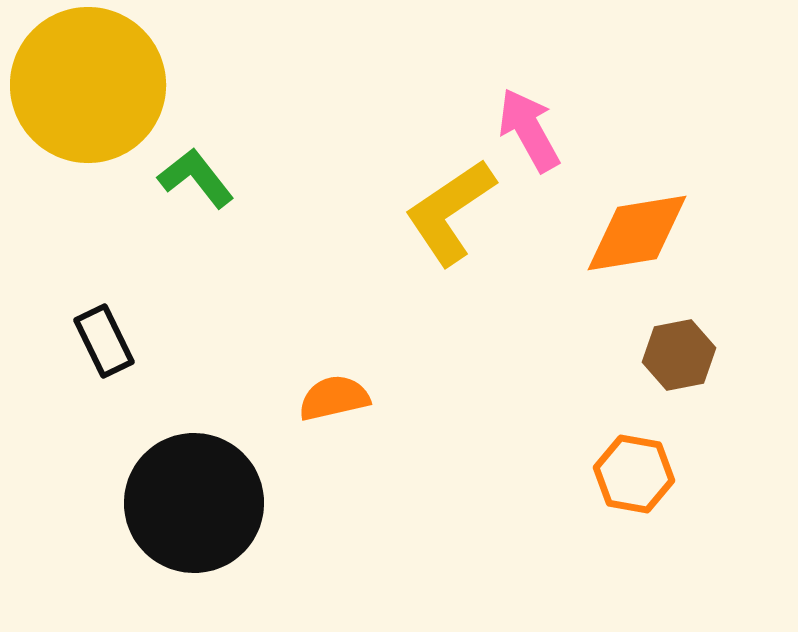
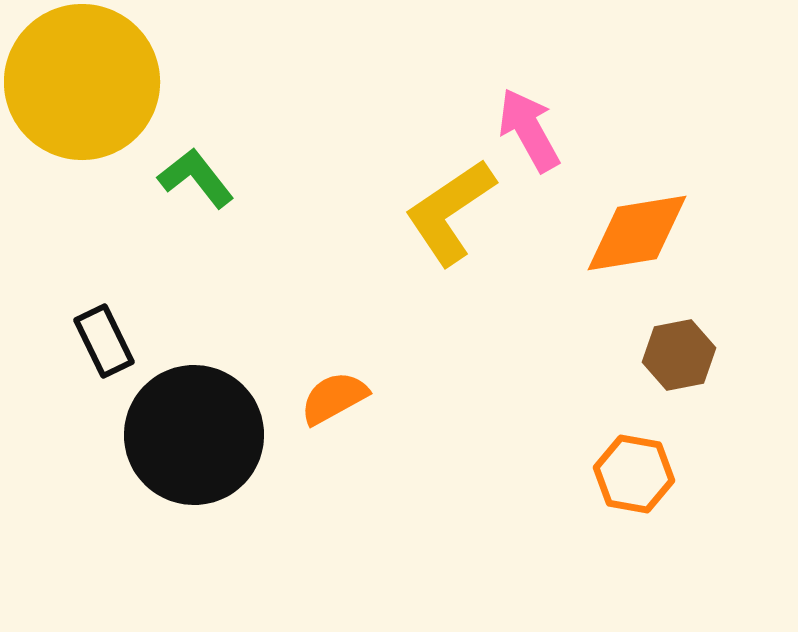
yellow circle: moved 6 px left, 3 px up
orange semicircle: rotated 16 degrees counterclockwise
black circle: moved 68 px up
